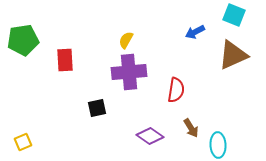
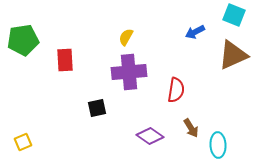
yellow semicircle: moved 3 px up
